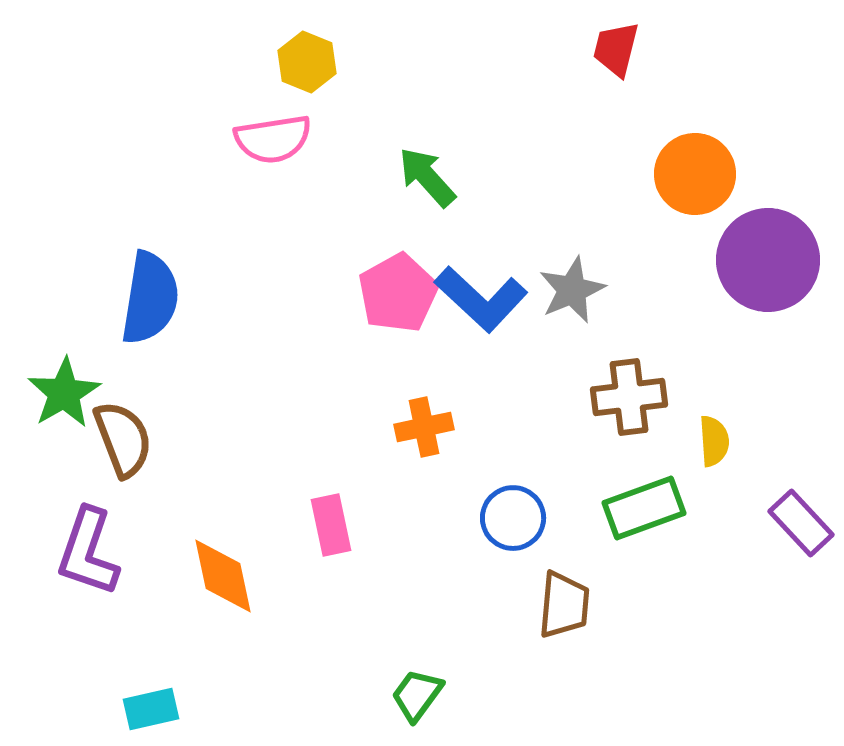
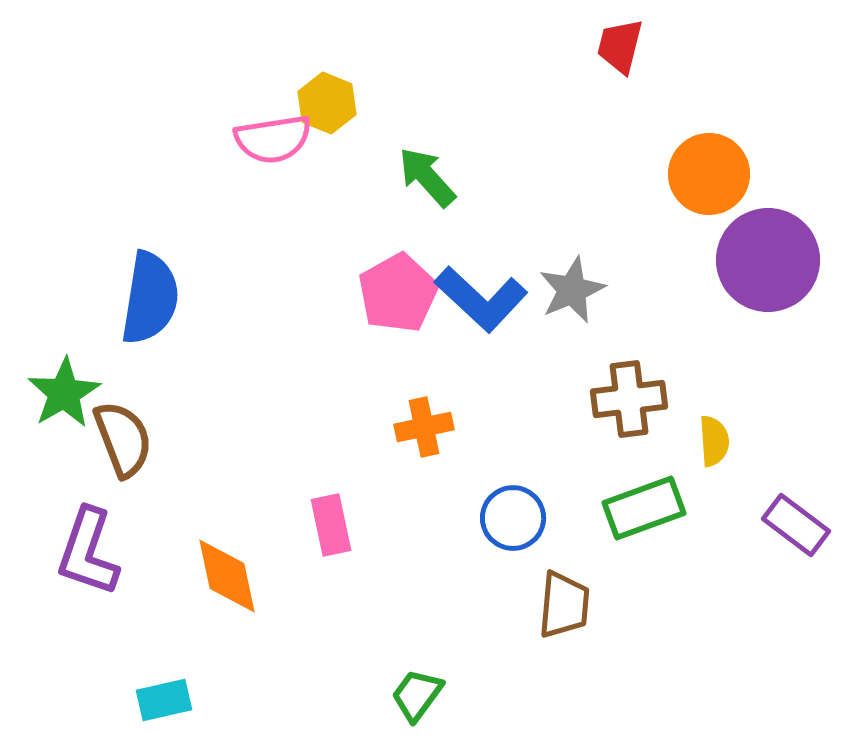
red trapezoid: moved 4 px right, 3 px up
yellow hexagon: moved 20 px right, 41 px down
orange circle: moved 14 px right
brown cross: moved 2 px down
purple rectangle: moved 5 px left, 2 px down; rotated 10 degrees counterclockwise
orange diamond: moved 4 px right
cyan rectangle: moved 13 px right, 9 px up
